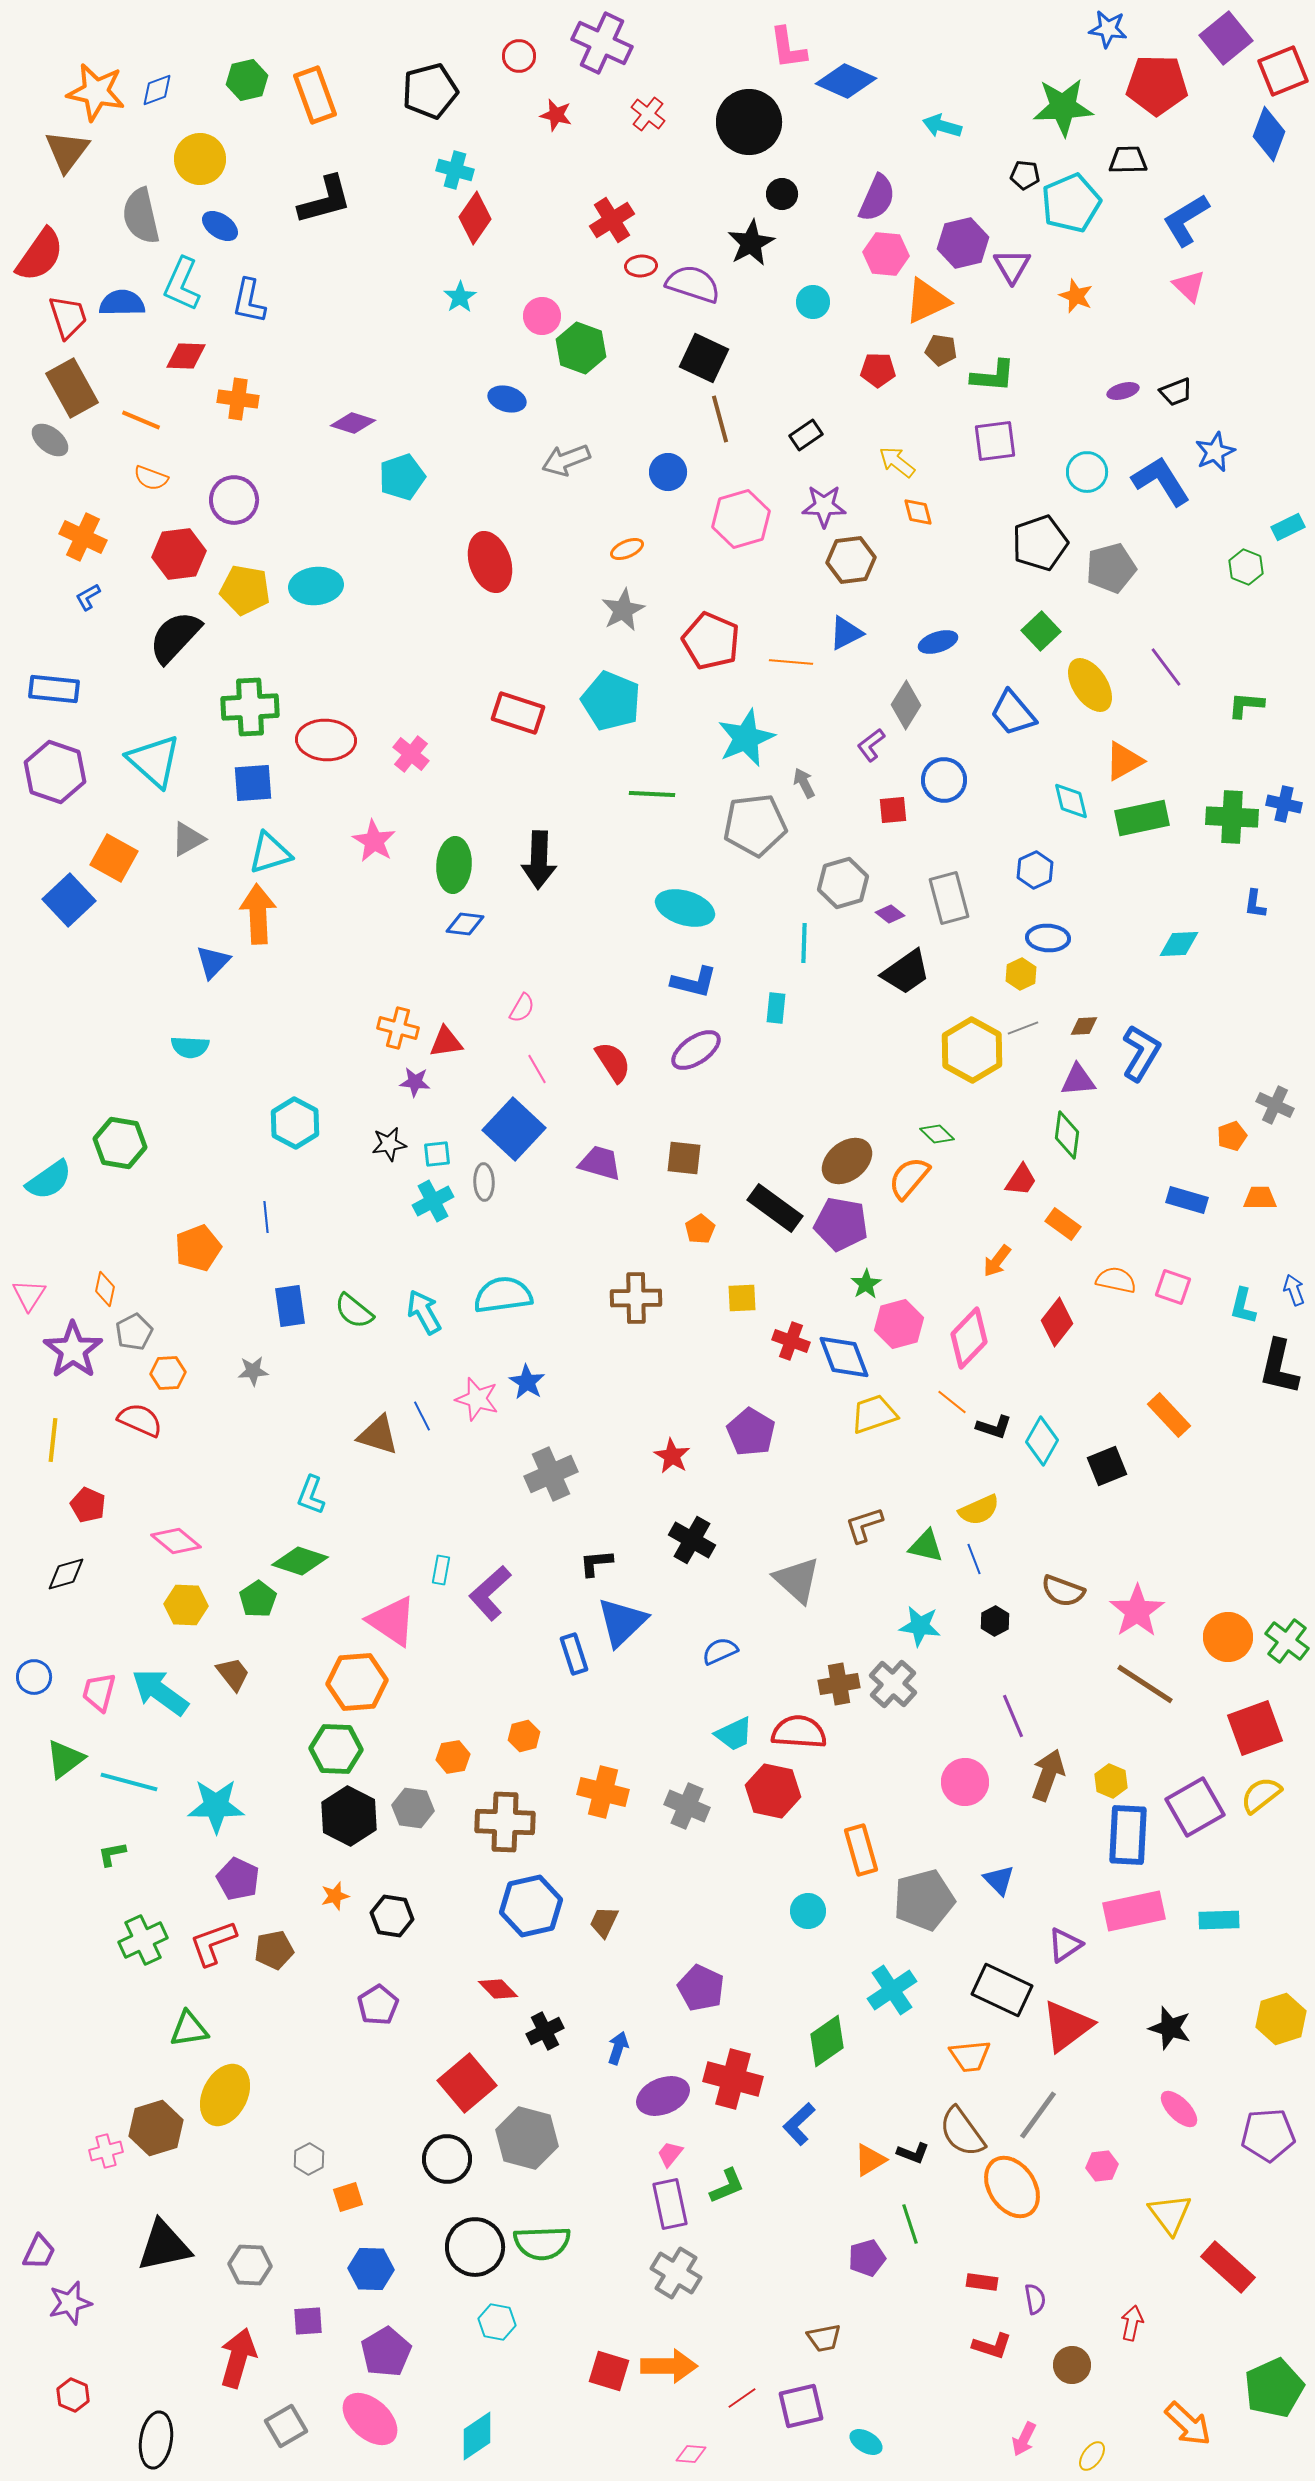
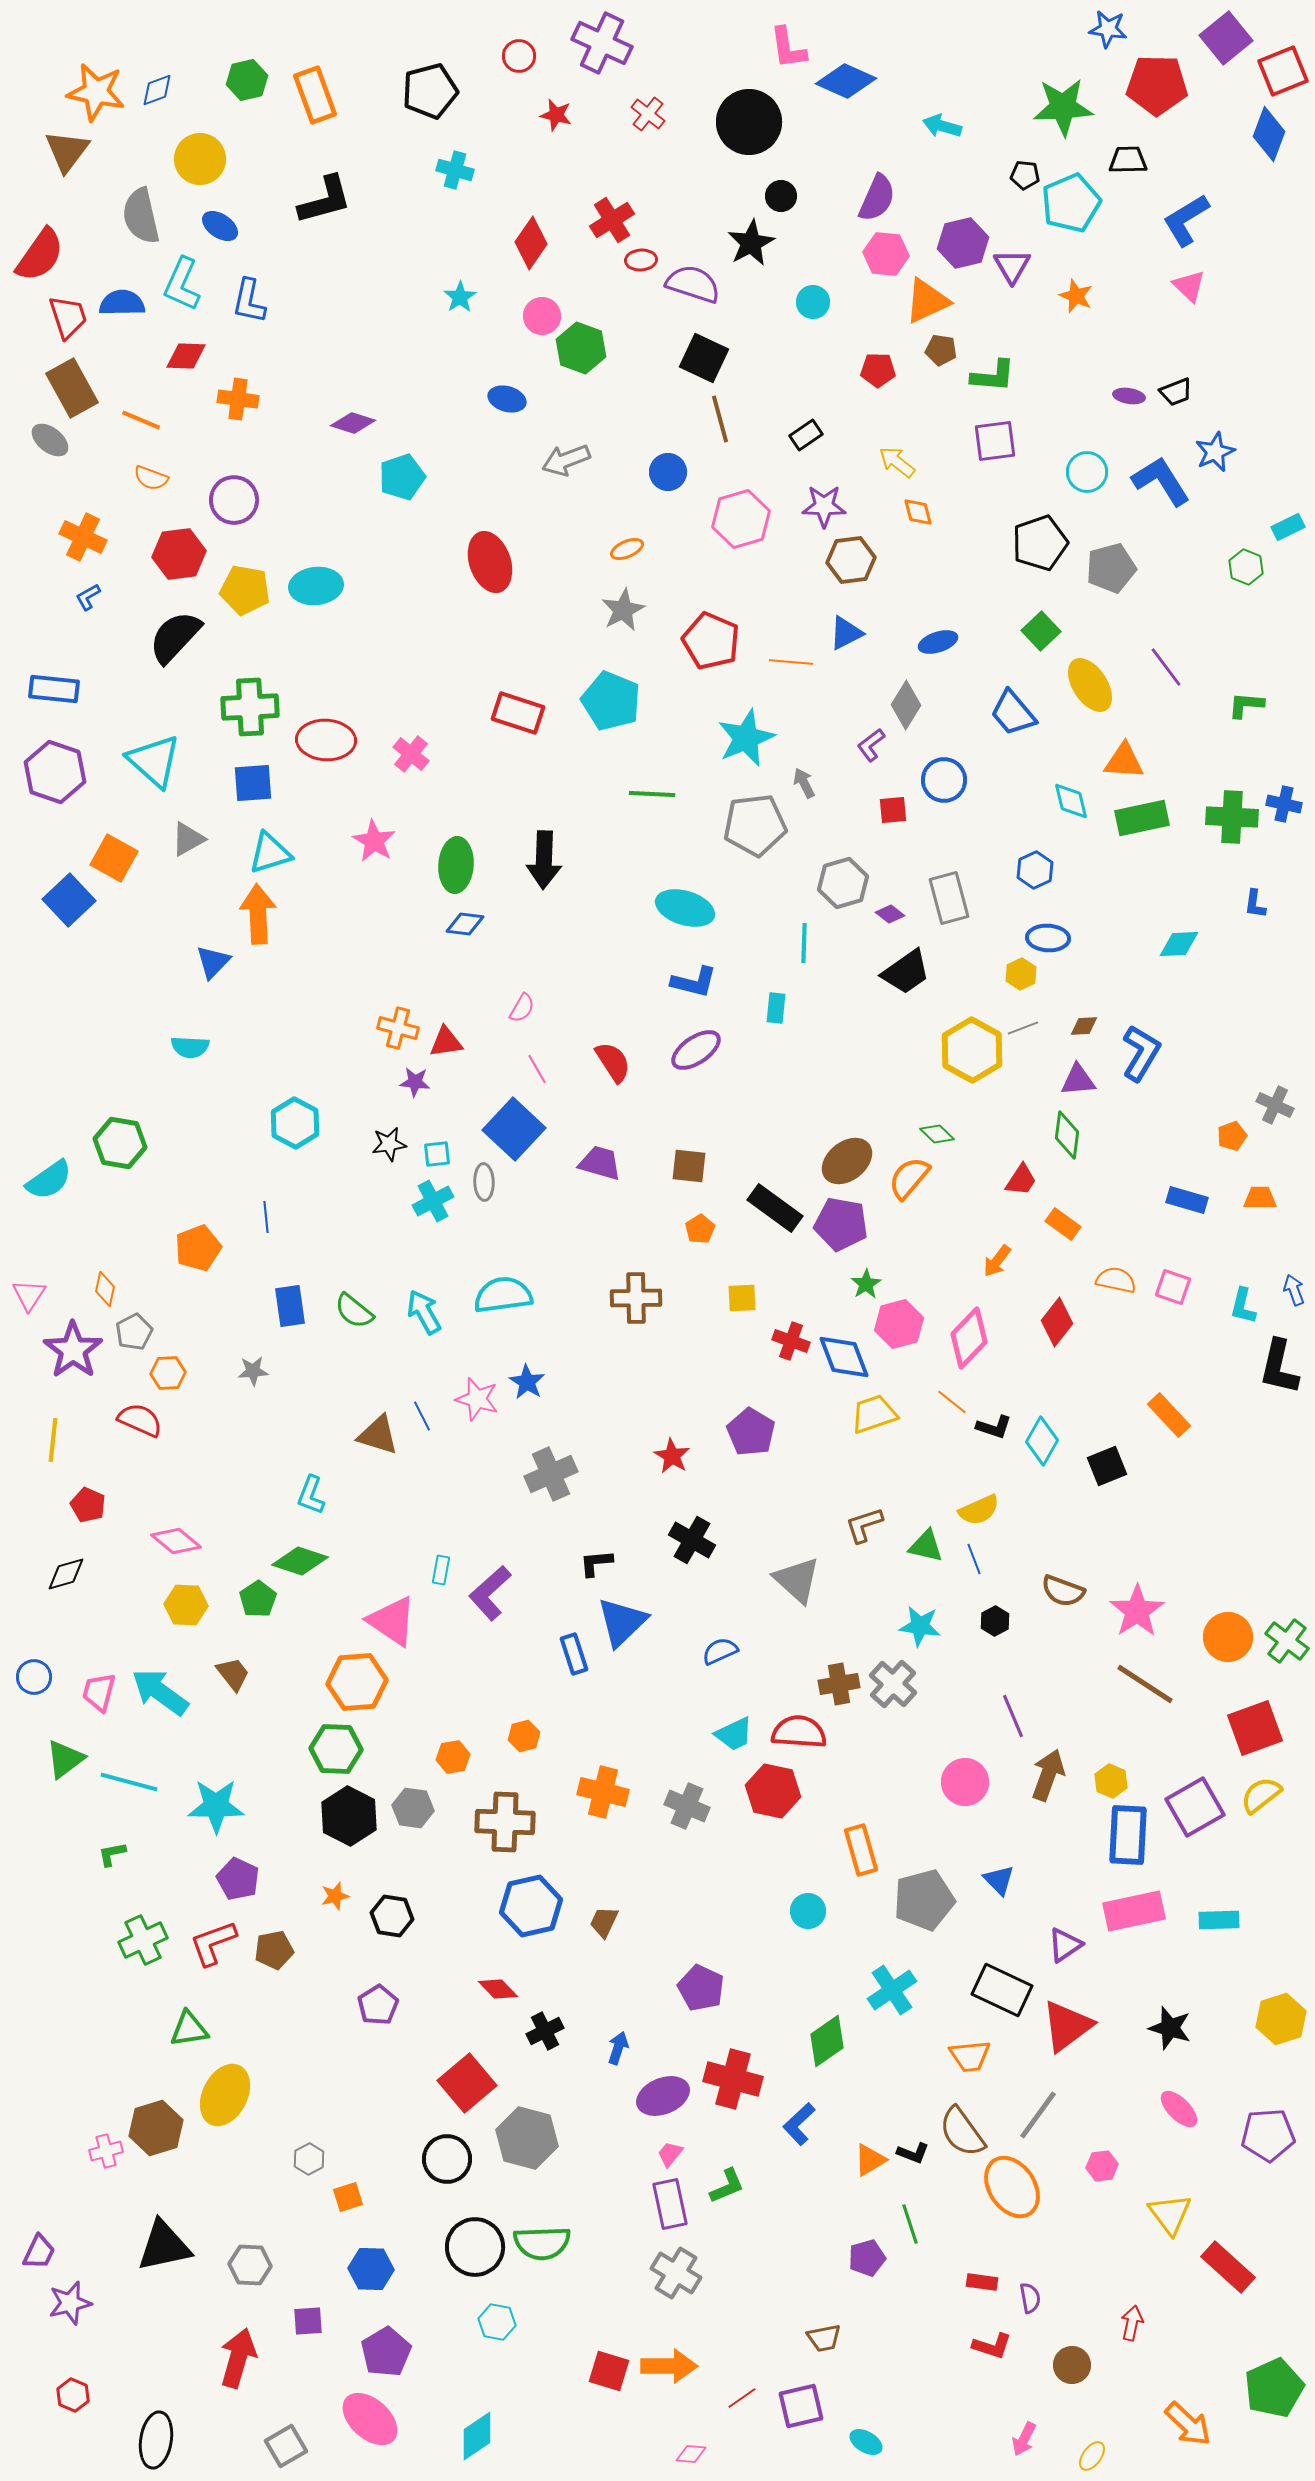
black circle at (782, 194): moved 1 px left, 2 px down
red diamond at (475, 218): moved 56 px right, 25 px down
red ellipse at (641, 266): moved 6 px up
purple ellipse at (1123, 391): moved 6 px right, 5 px down; rotated 24 degrees clockwise
orange triangle at (1124, 761): rotated 33 degrees clockwise
black arrow at (539, 860): moved 5 px right
green ellipse at (454, 865): moved 2 px right
brown square at (684, 1158): moved 5 px right, 8 px down
purple semicircle at (1035, 2299): moved 5 px left, 1 px up
gray square at (286, 2426): moved 20 px down
